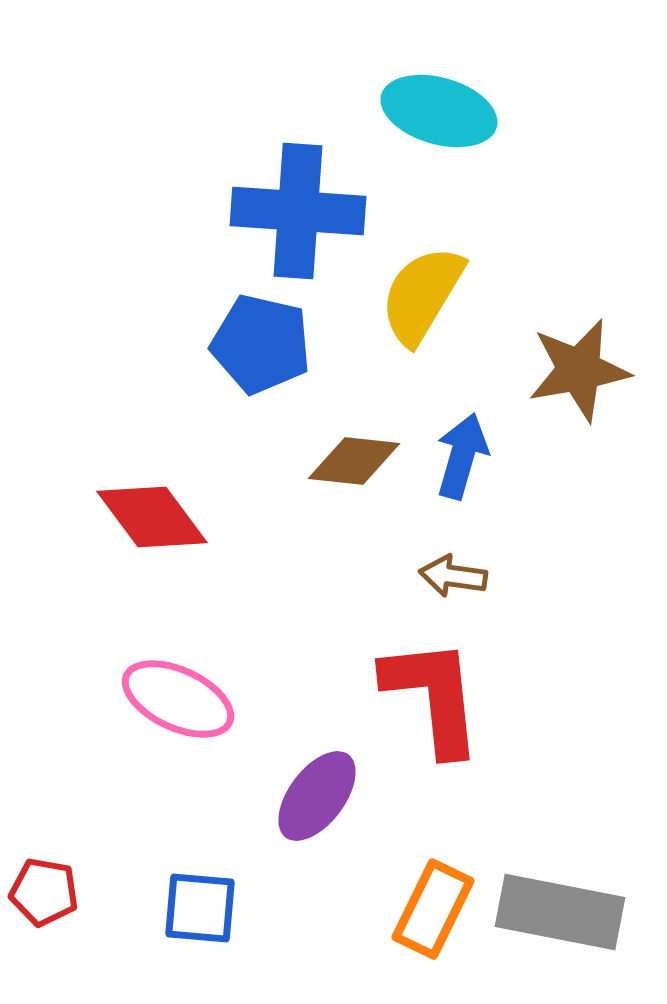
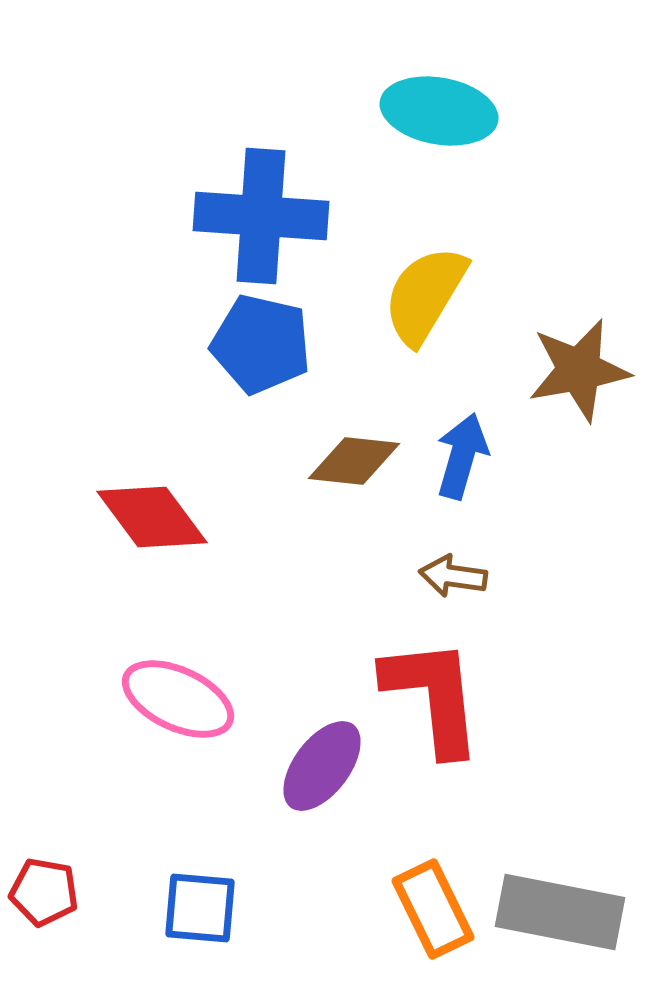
cyan ellipse: rotated 6 degrees counterclockwise
blue cross: moved 37 px left, 5 px down
yellow semicircle: moved 3 px right
purple ellipse: moved 5 px right, 30 px up
orange rectangle: rotated 52 degrees counterclockwise
